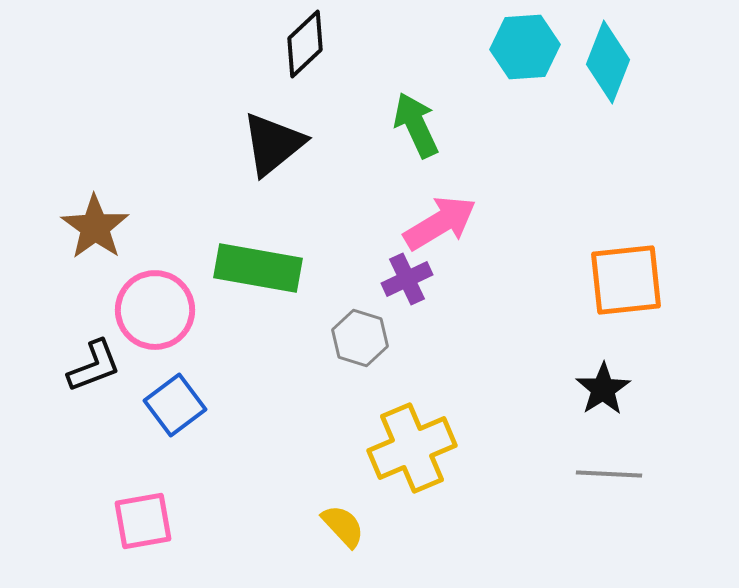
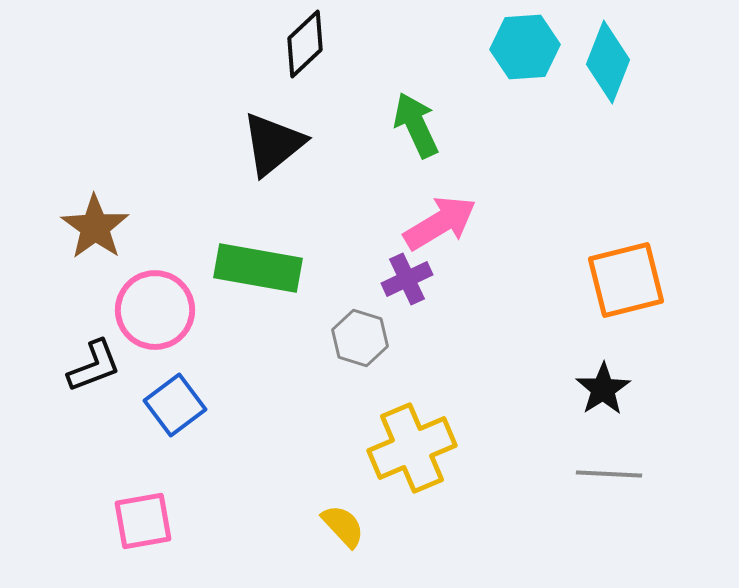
orange square: rotated 8 degrees counterclockwise
